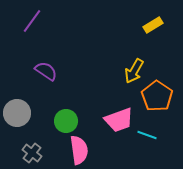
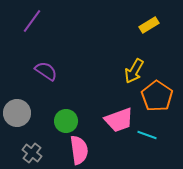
yellow rectangle: moved 4 px left
